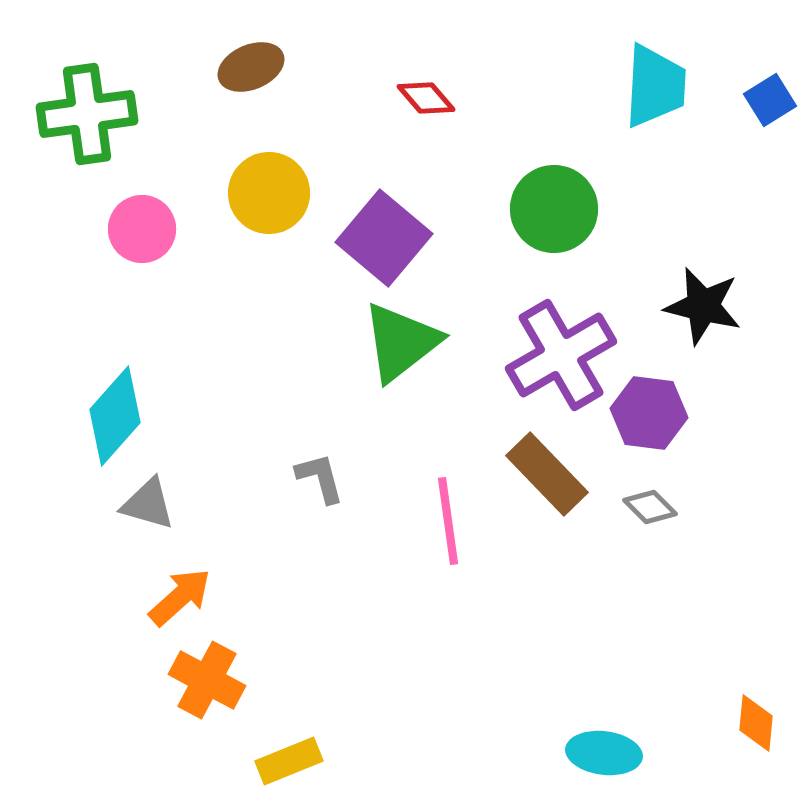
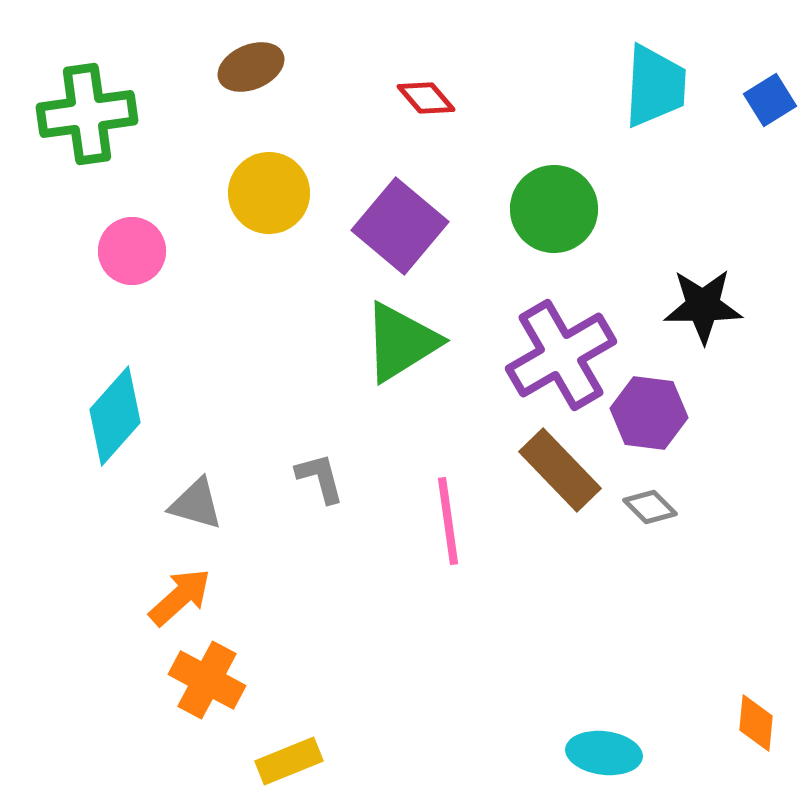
pink circle: moved 10 px left, 22 px down
purple square: moved 16 px right, 12 px up
black star: rotated 14 degrees counterclockwise
green triangle: rotated 6 degrees clockwise
brown rectangle: moved 13 px right, 4 px up
gray triangle: moved 48 px right
